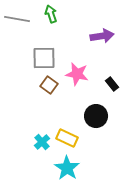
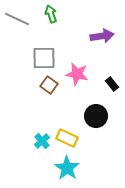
gray line: rotated 15 degrees clockwise
cyan cross: moved 1 px up
